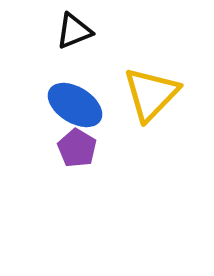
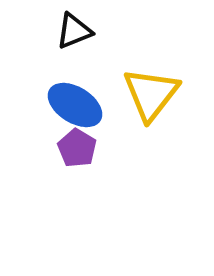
yellow triangle: rotated 6 degrees counterclockwise
